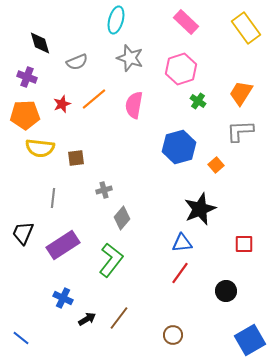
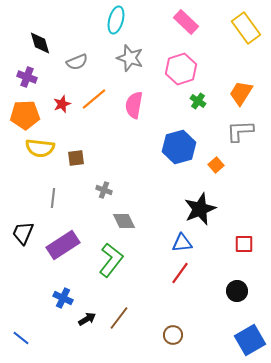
gray cross: rotated 35 degrees clockwise
gray diamond: moved 2 px right, 3 px down; rotated 65 degrees counterclockwise
black circle: moved 11 px right
